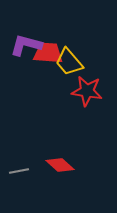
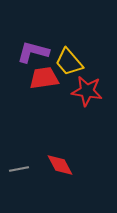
purple L-shape: moved 7 px right, 7 px down
red trapezoid: moved 4 px left, 25 px down; rotated 12 degrees counterclockwise
red diamond: rotated 20 degrees clockwise
gray line: moved 2 px up
